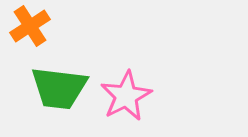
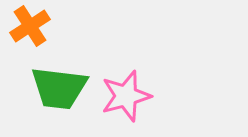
pink star: rotated 12 degrees clockwise
